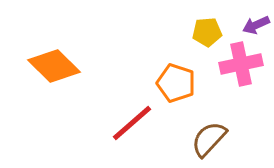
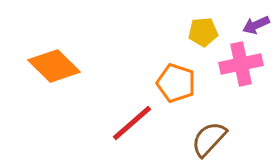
yellow pentagon: moved 4 px left
